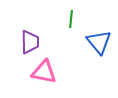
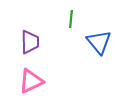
pink triangle: moved 13 px left, 9 px down; rotated 36 degrees counterclockwise
